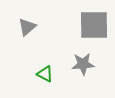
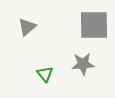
green triangle: rotated 24 degrees clockwise
